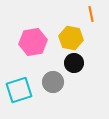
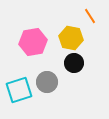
orange line: moved 1 px left, 2 px down; rotated 21 degrees counterclockwise
gray circle: moved 6 px left
